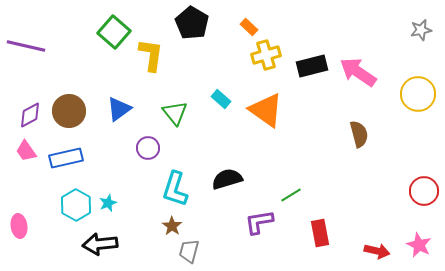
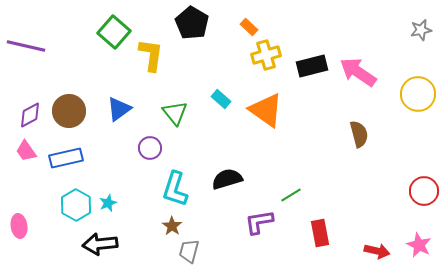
purple circle: moved 2 px right
